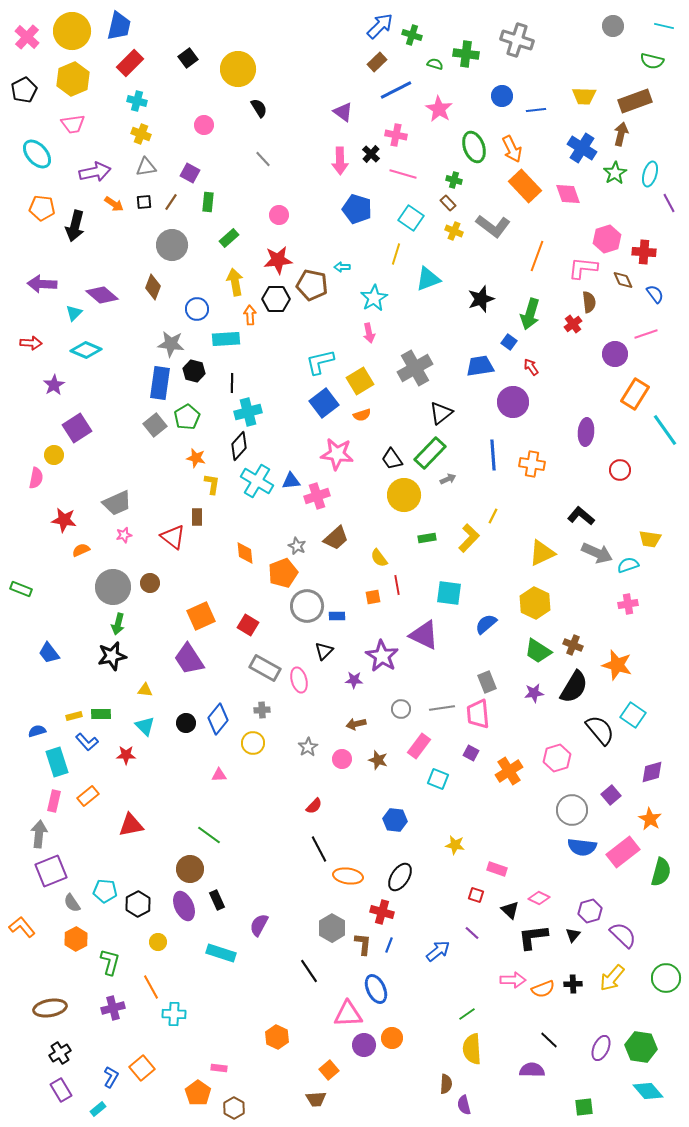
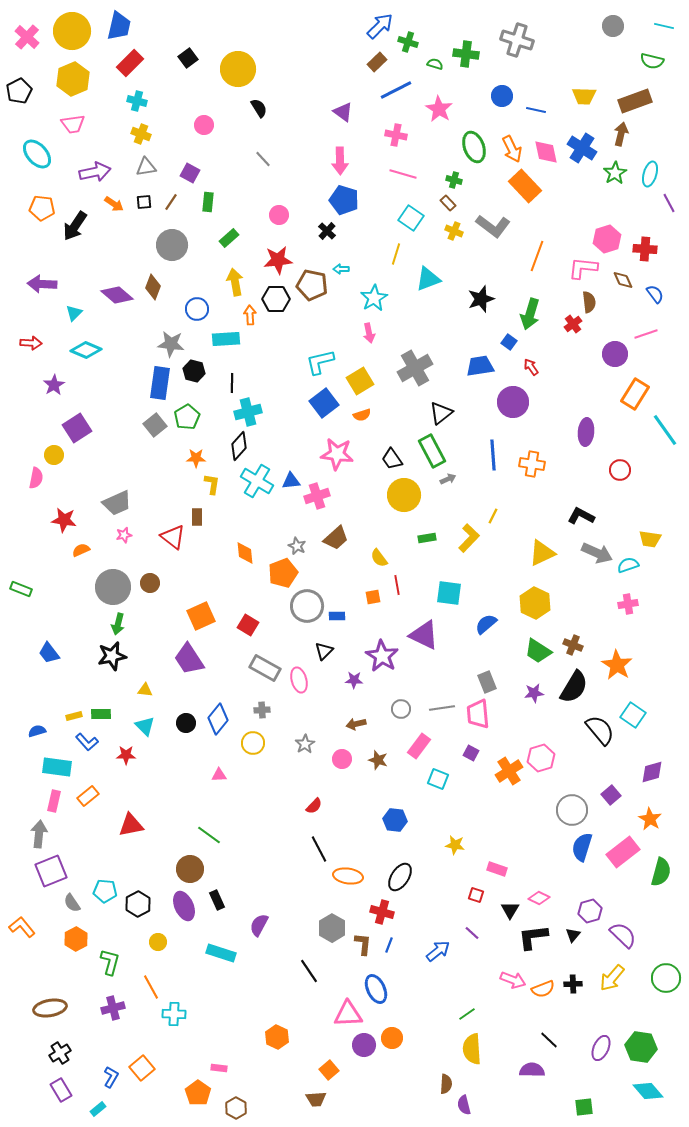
green cross at (412, 35): moved 4 px left, 7 px down
black pentagon at (24, 90): moved 5 px left, 1 px down
blue line at (536, 110): rotated 18 degrees clockwise
black cross at (371, 154): moved 44 px left, 77 px down
pink diamond at (568, 194): moved 22 px left, 42 px up; rotated 8 degrees clockwise
blue pentagon at (357, 209): moved 13 px left, 9 px up
black arrow at (75, 226): rotated 20 degrees clockwise
red cross at (644, 252): moved 1 px right, 3 px up
cyan arrow at (342, 267): moved 1 px left, 2 px down
purple diamond at (102, 295): moved 15 px right
green rectangle at (430, 453): moved 2 px right, 2 px up; rotated 72 degrees counterclockwise
orange star at (196, 458): rotated 12 degrees counterclockwise
black L-shape at (581, 516): rotated 12 degrees counterclockwise
orange star at (617, 665): rotated 16 degrees clockwise
gray star at (308, 747): moved 3 px left, 3 px up
pink hexagon at (557, 758): moved 16 px left
cyan rectangle at (57, 762): moved 5 px down; rotated 64 degrees counterclockwise
blue semicircle at (582, 847): rotated 100 degrees clockwise
black triangle at (510, 910): rotated 18 degrees clockwise
pink arrow at (513, 980): rotated 20 degrees clockwise
brown hexagon at (234, 1108): moved 2 px right
